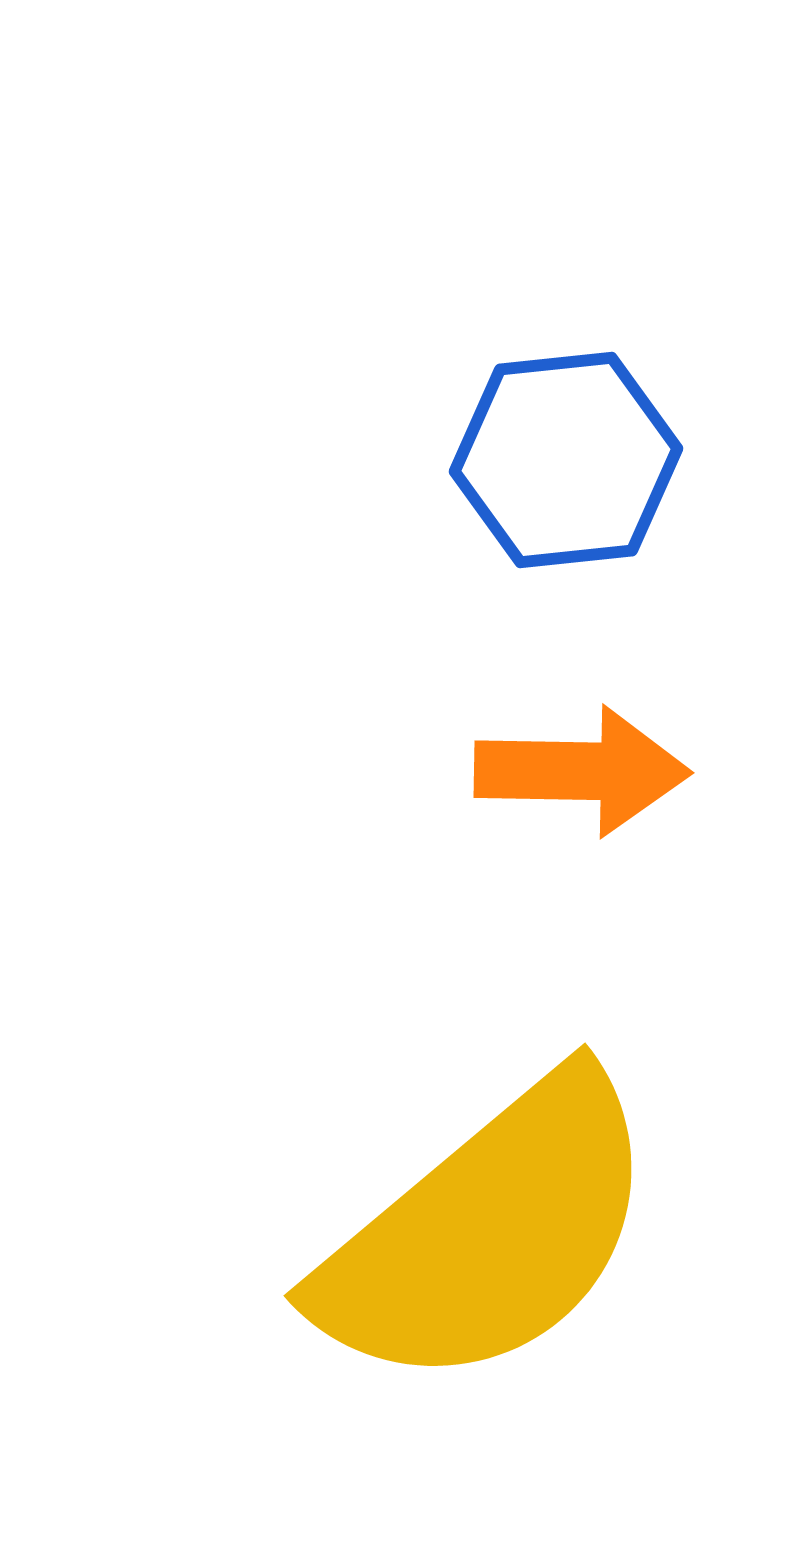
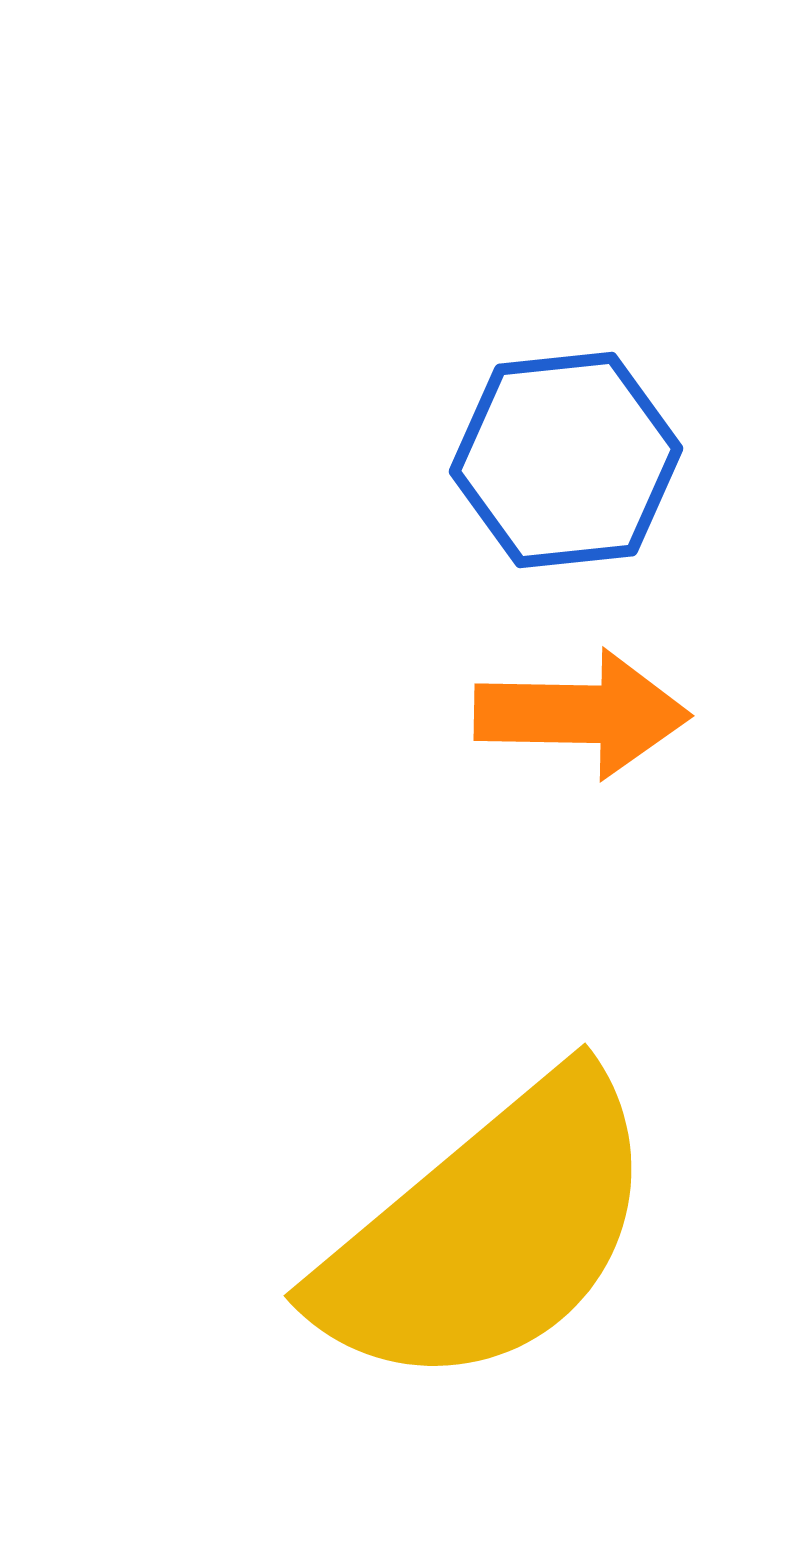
orange arrow: moved 57 px up
